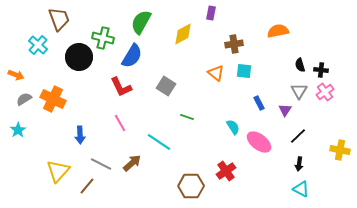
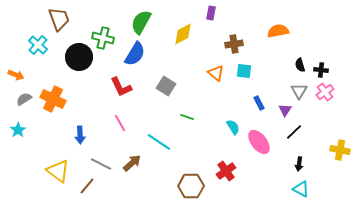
blue semicircle: moved 3 px right, 2 px up
black line: moved 4 px left, 4 px up
pink ellipse: rotated 15 degrees clockwise
yellow triangle: rotated 35 degrees counterclockwise
